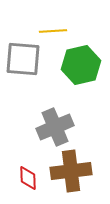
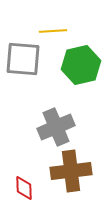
gray cross: moved 1 px right
red diamond: moved 4 px left, 10 px down
